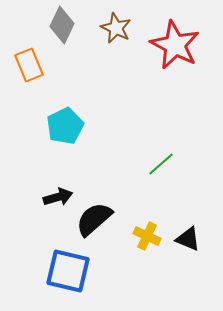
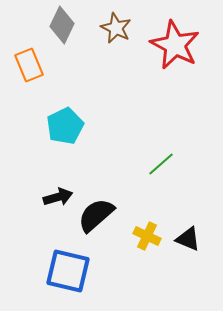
black semicircle: moved 2 px right, 4 px up
